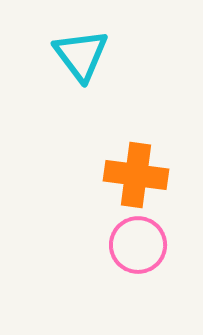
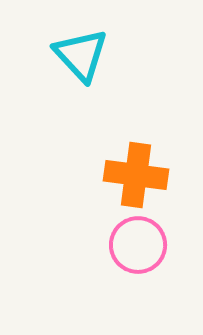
cyan triangle: rotated 6 degrees counterclockwise
